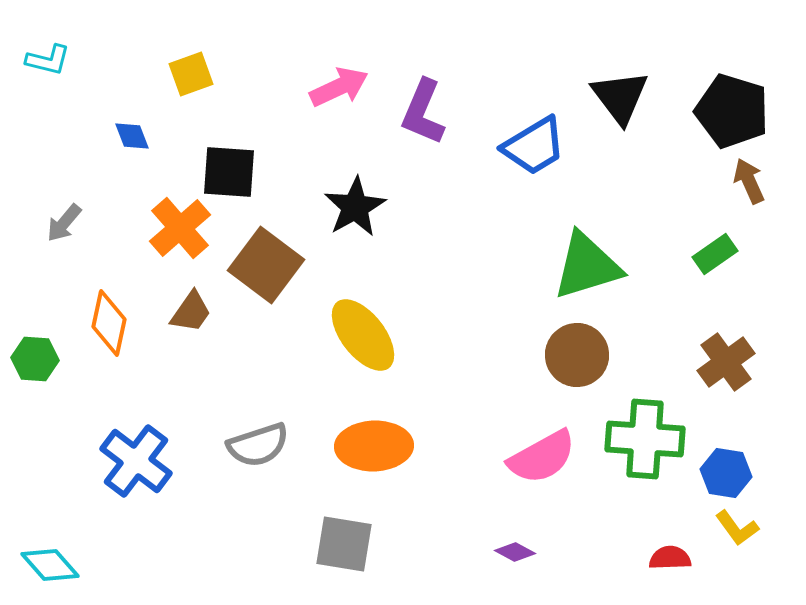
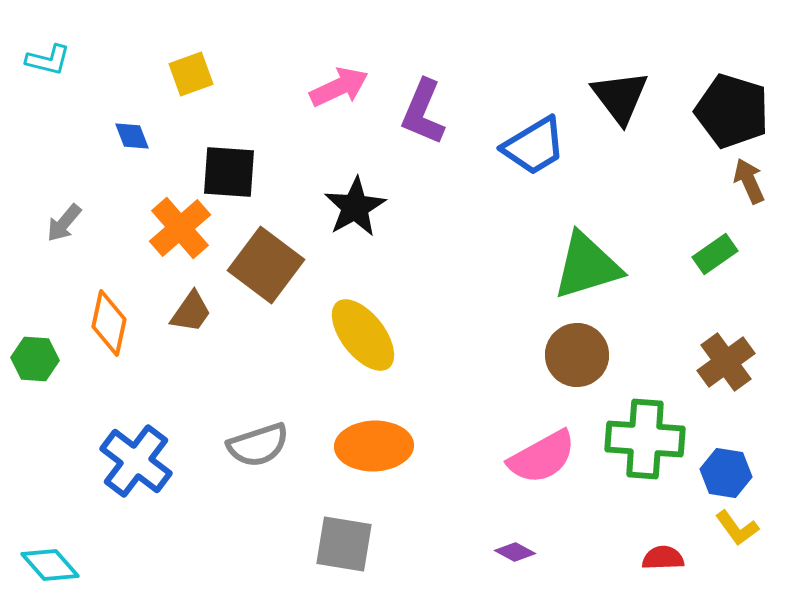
red semicircle: moved 7 px left
